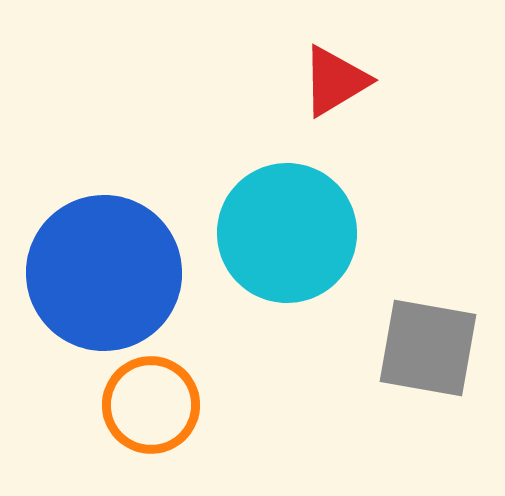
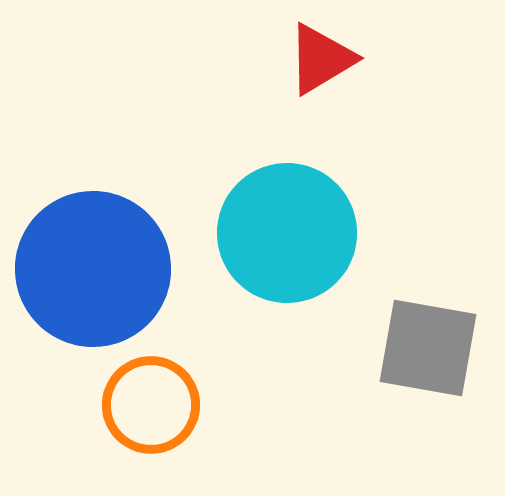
red triangle: moved 14 px left, 22 px up
blue circle: moved 11 px left, 4 px up
